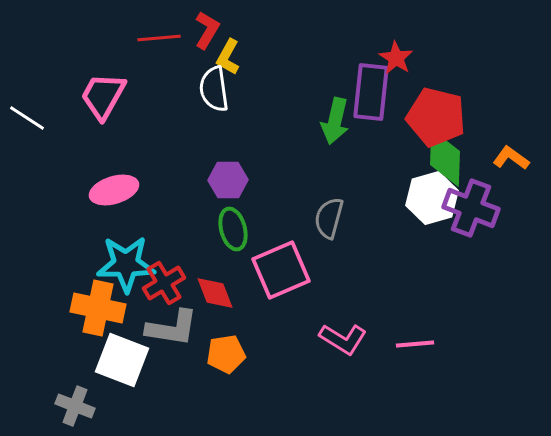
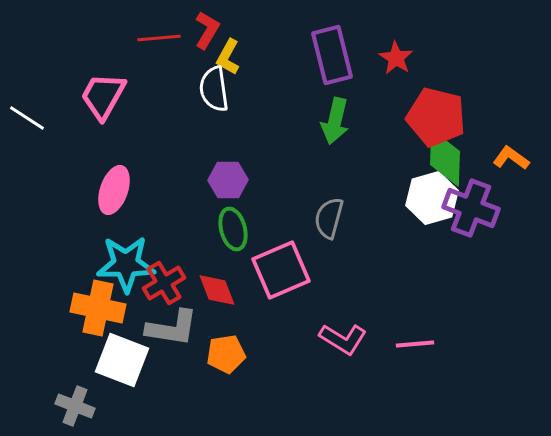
purple rectangle: moved 39 px left, 37 px up; rotated 20 degrees counterclockwise
pink ellipse: rotated 54 degrees counterclockwise
red diamond: moved 2 px right, 3 px up
